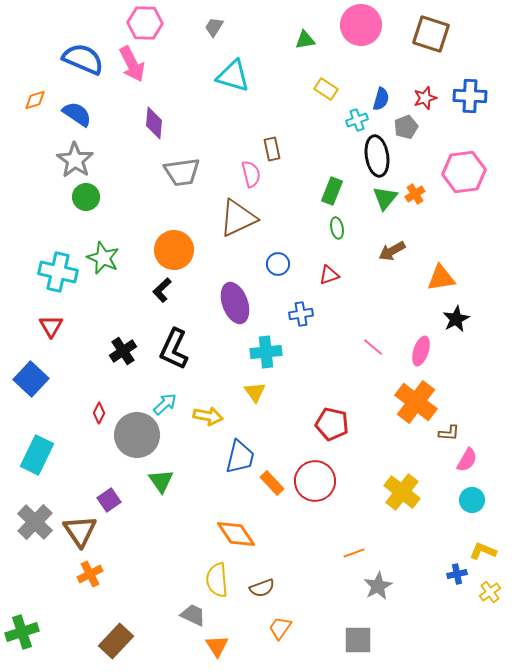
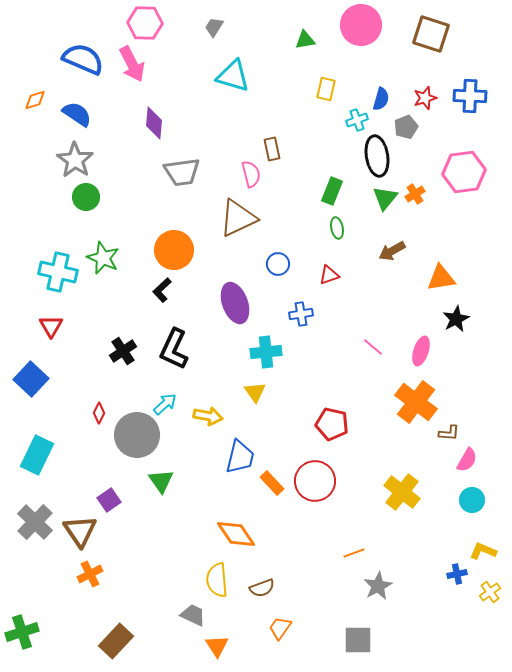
yellow rectangle at (326, 89): rotated 70 degrees clockwise
